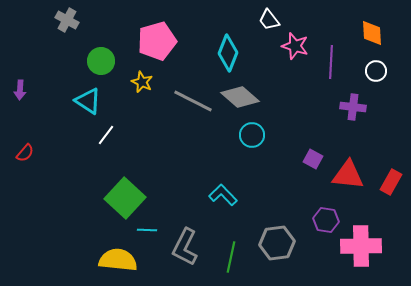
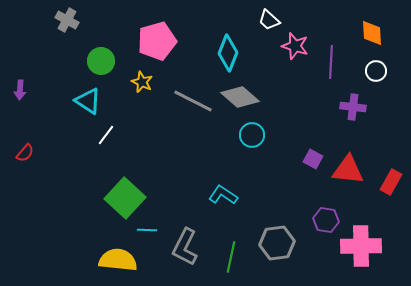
white trapezoid: rotated 10 degrees counterclockwise
red triangle: moved 5 px up
cyan L-shape: rotated 12 degrees counterclockwise
